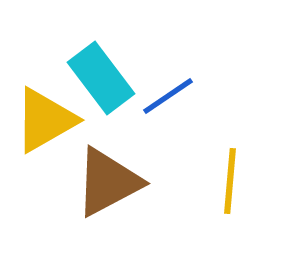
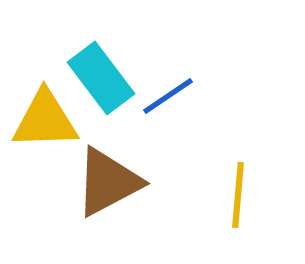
yellow triangle: rotated 28 degrees clockwise
yellow line: moved 8 px right, 14 px down
